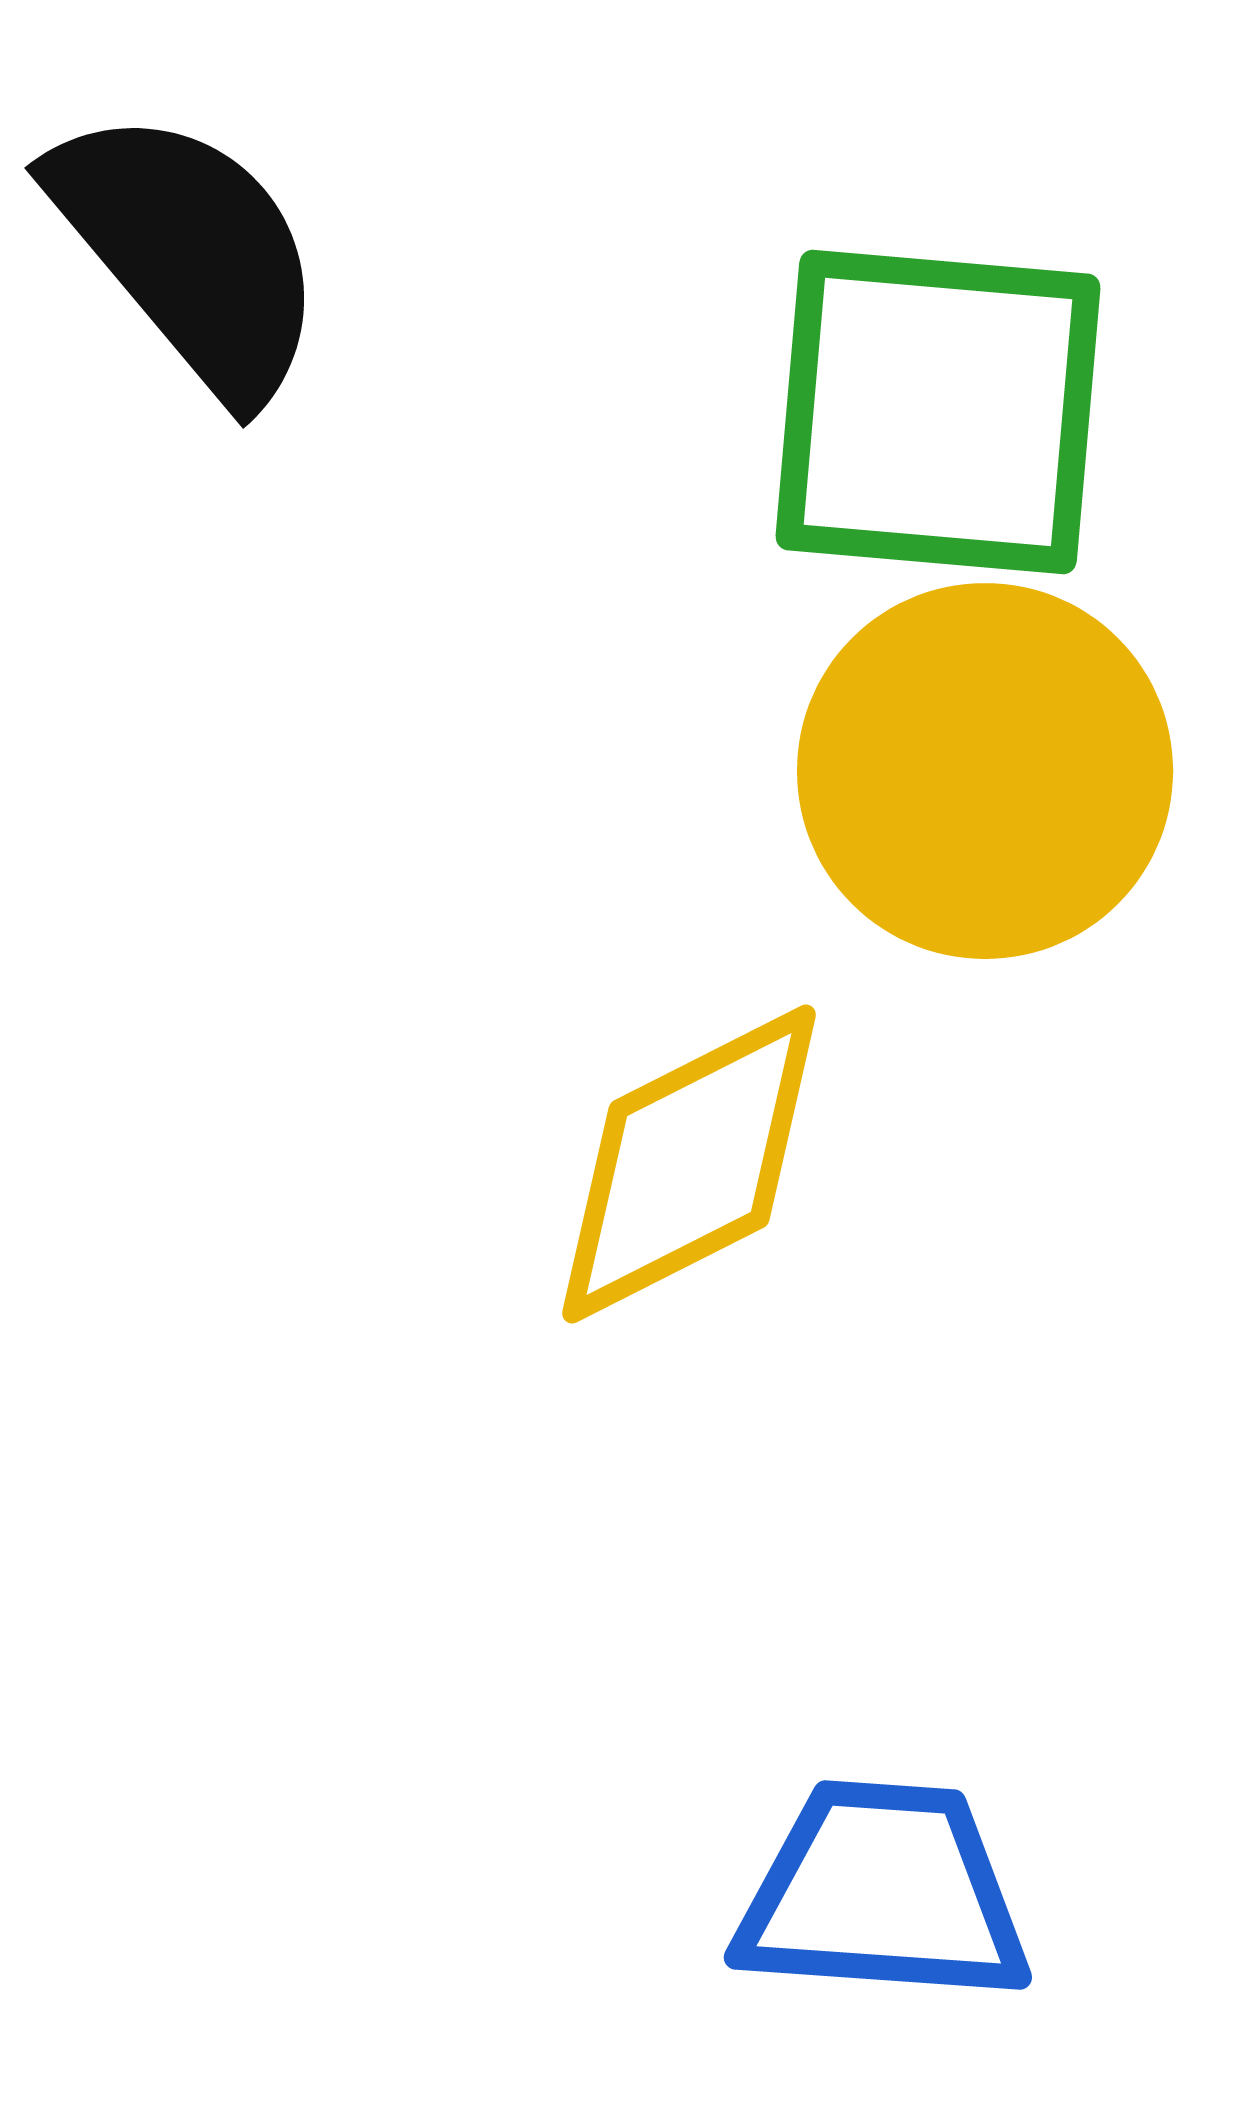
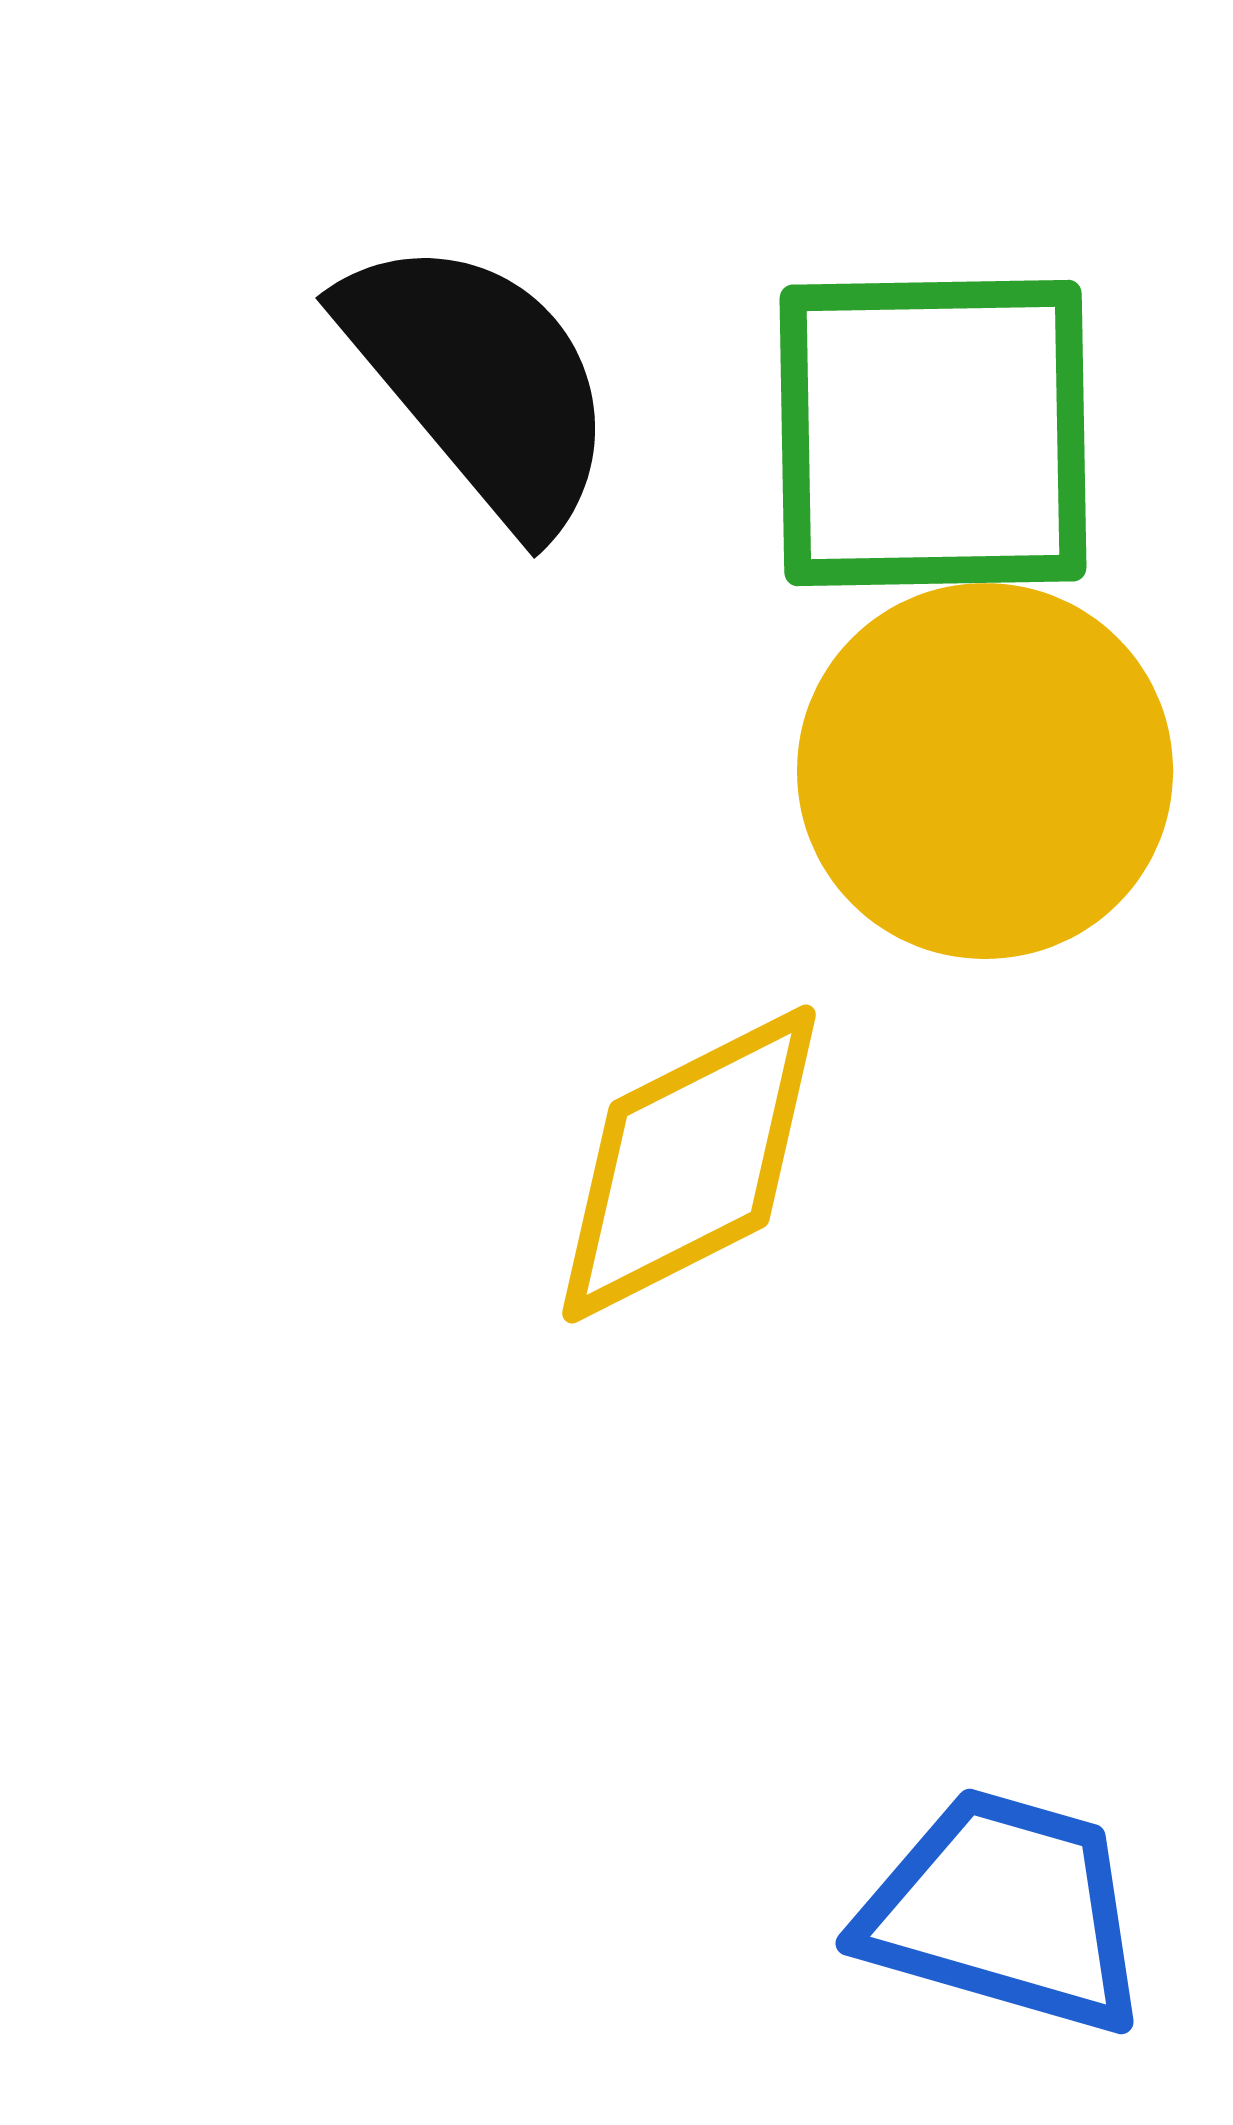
black semicircle: moved 291 px right, 130 px down
green square: moved 5 px left, 21 px down; rotated 6 degrees counterclockwise
blue trapezoid: moved 122 px right, 18 px down; rotated 12 degrees clockwise
